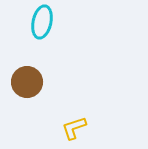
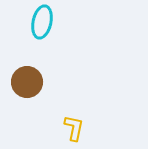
yellow L-shape: rotated 120 degrees clockwise
